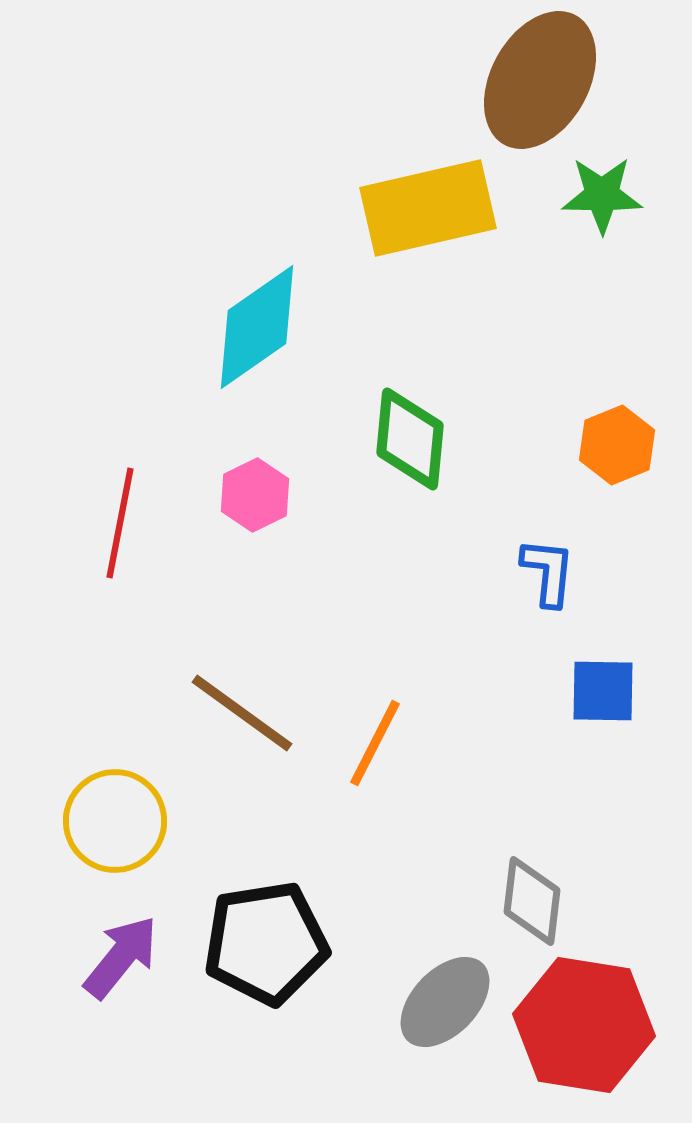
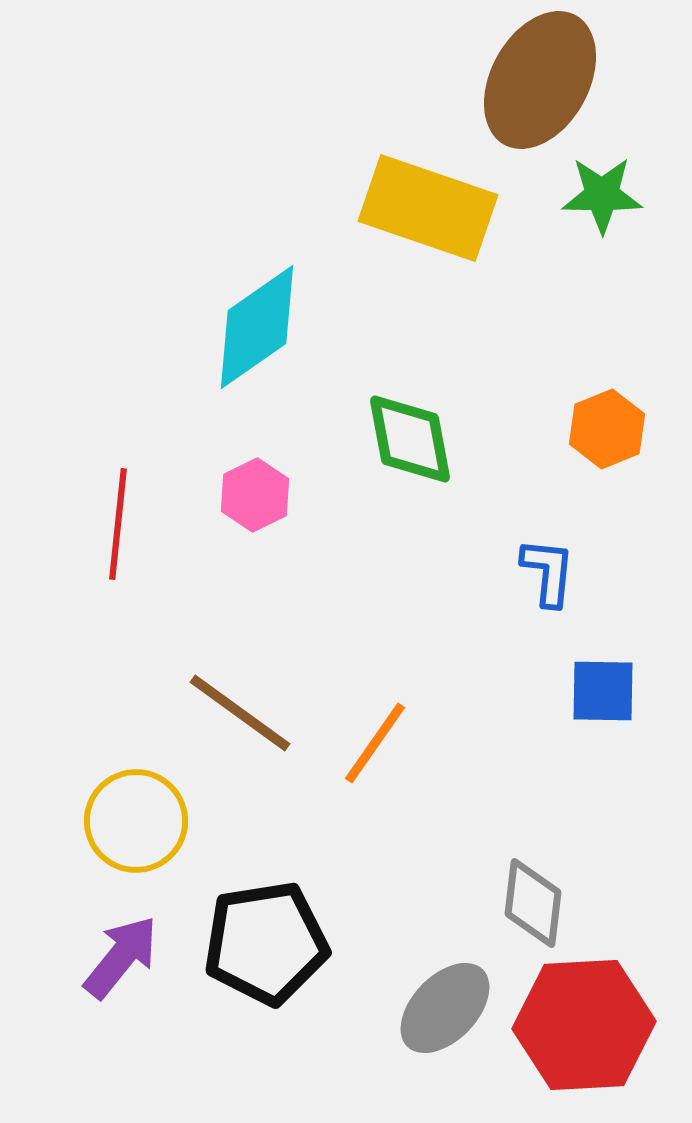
yellow rectangle: rotated 32 degrees clockwise
green diamond: rotated 16 degrees counterclockwise
orange hexagon: moved 10 px left, 16 px up
red line: moved 2 px left, 1 px down; rotated 5 degrees counterclockwise
brown line: moved 2 px left
orange line: rotated 8 degrees clockwise
yellow circle: moved 21 px right
gray diamond: moved 1 px right, 2 px down
gray ellipse: moved 6 px down
red hexagon: rotated 12 degrees counterclockwise
